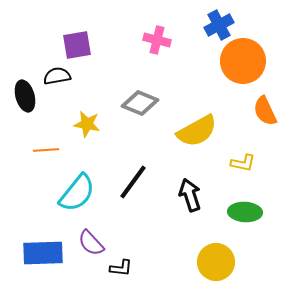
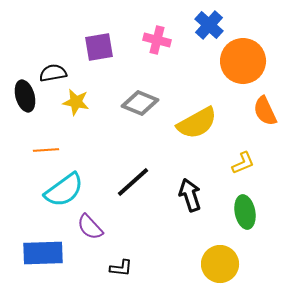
blue cross: moved 10 px left; rotated 20 degrees counterclockwise
purple square: moved 22 px right, 2 px down
black semicircle: moved 4 px left, 3 px up
yellow star: moved 11 px left, 22 px up
yellow semicircle: moved 8 px up
yellow L-shape: rotated 35 degrees counterclockwise
black line: rotated 12 degrees clockwise
cyan semicircle: moved 13 px left, 3 px up; rotated 15 degrees clockwise
green ellipse: rotated 76 degrees clockwise
purple semicircle: moved 1 px left, 16 px up
yellow circle: moved 4 px right, 2 px down
